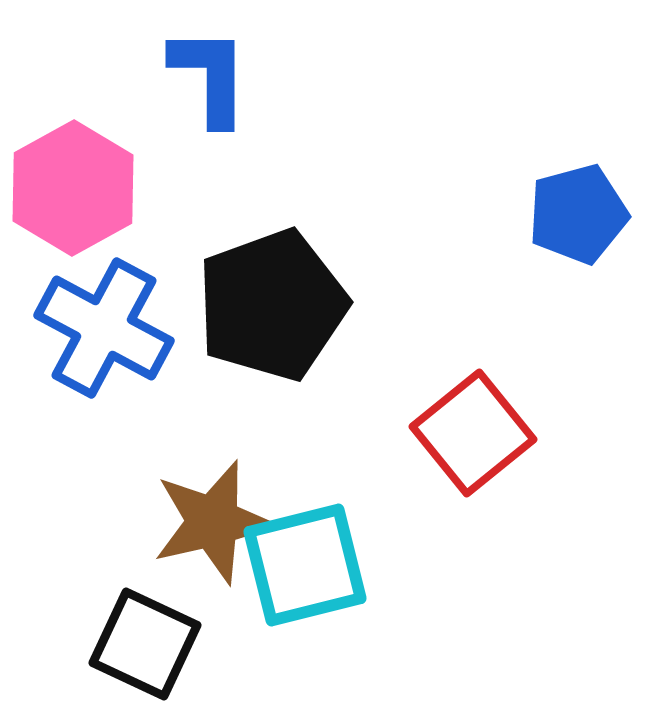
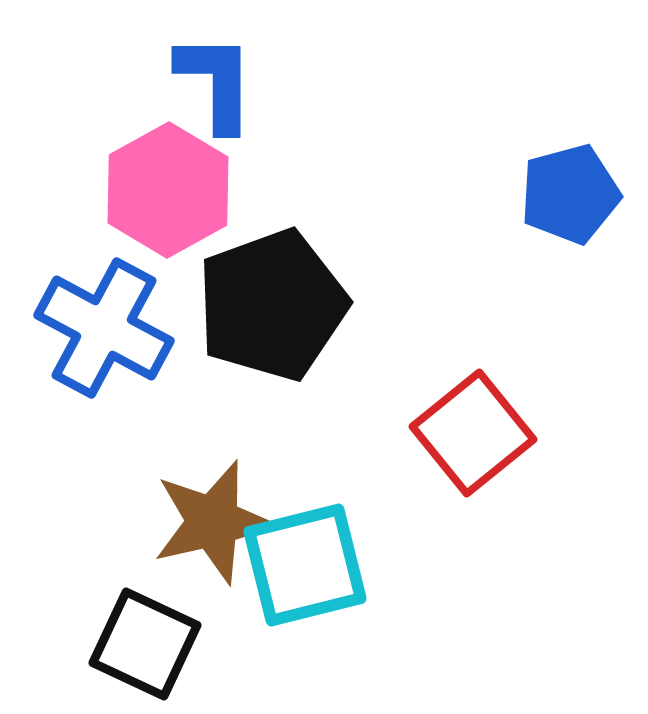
blue L-shape: moved 6 px right, 6 px down
pink hexagon: moved 95 px right, 2 px down
blue pentagon: moved 8 px left, 20 px up
